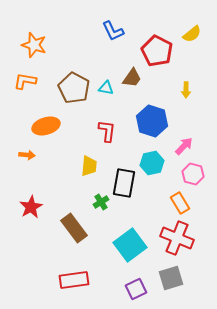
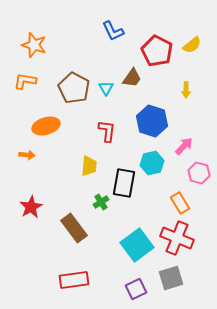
yellow semicircle: moved 11 px down
cyan triangle: rotated 49 degrees clockwise
pink hexagon: moved 6 px right, 1 px up
cyan square: moved 7 px right
